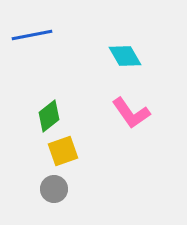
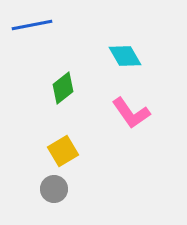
blue line: moved 10 px up
green diamond: moved 14 px right, 28 px up
yellow square: rotated 12 degrees counterclockwise
